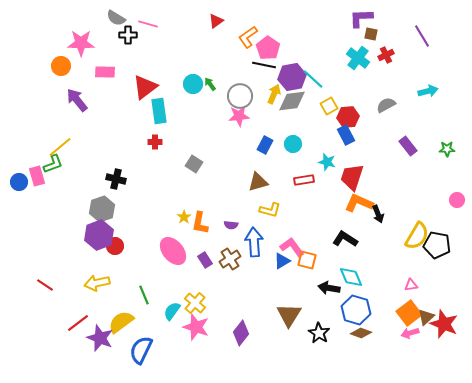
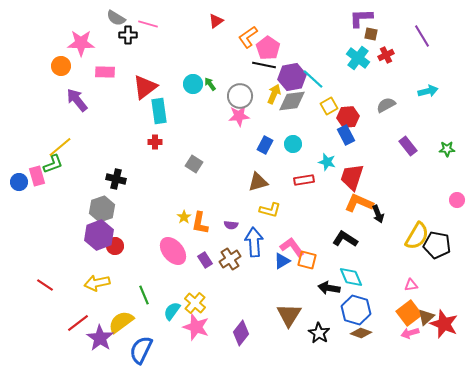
purple star at (100, 338): rotated 12 degrees clockwise
